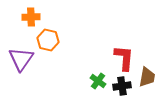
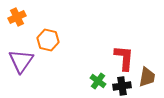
orange cross: moved 14 px left; rotated 24 degrees counterclockwise
purple triangle: moved 2 px down
